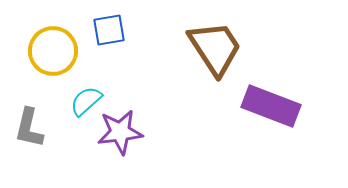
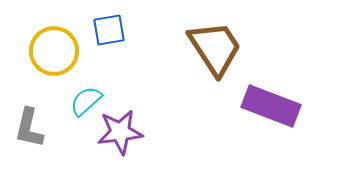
yellow circle: moved 1 px right
